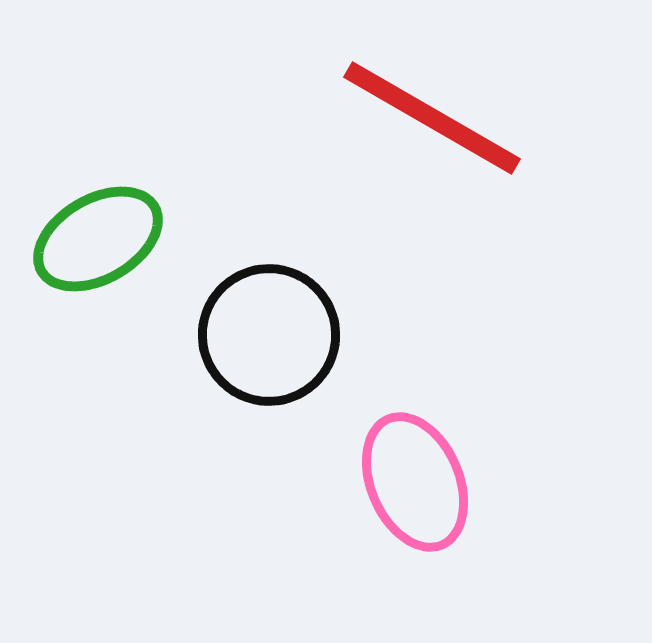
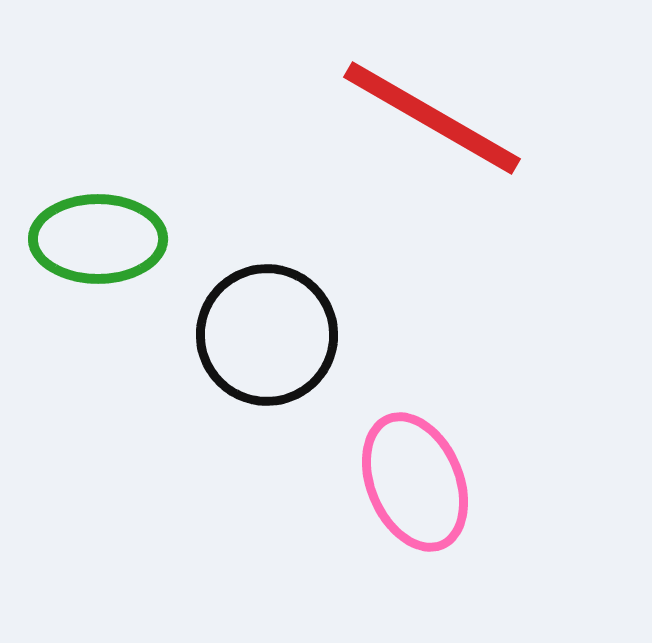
green ellipse: rotated 30 degrees clockwise
black circle: moved 2 px left
